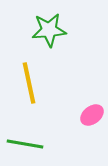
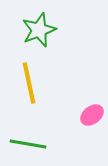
green star: moved 10 px left; rotated 16 degrees counterclockwise
green line: moved 3 px right
